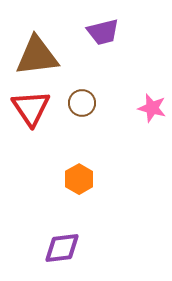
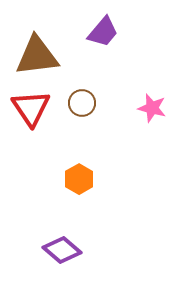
purple trapezoid: rotated 36 degrees counterclockwise
purple diamond: moved 2 px down; rotated 48 degrees clockwise
